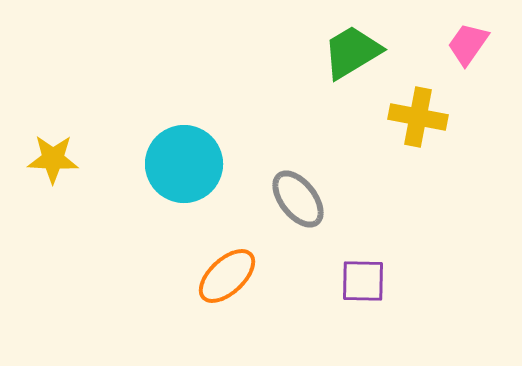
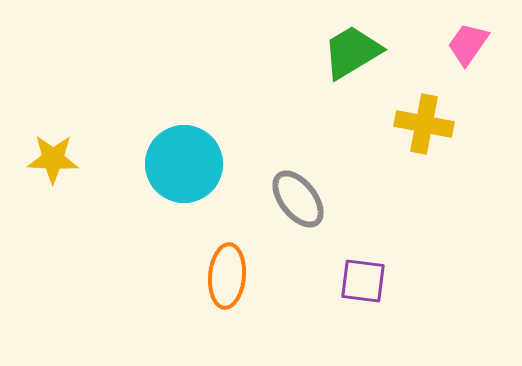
yellow cross: moved 6 px right, 7 px down
orange ellipse: rotated 42 degrees counterclockwise
purple square: rotated 6 degrees clockwise
